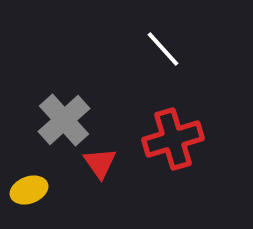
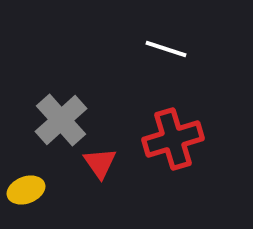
white line: moved 3 px right; rotated 30 degrees counterclockwise
gray cross: moved 3 px left
yellow ellipse: moved 3 px left
